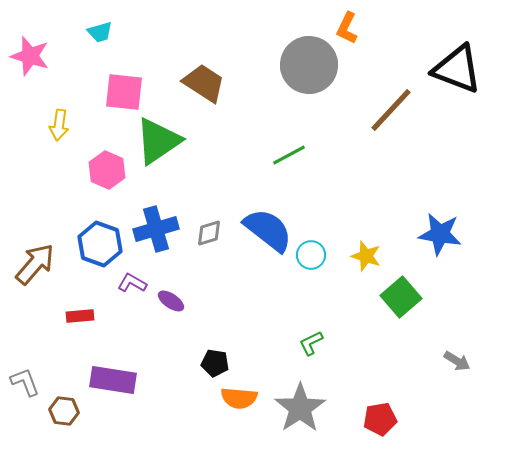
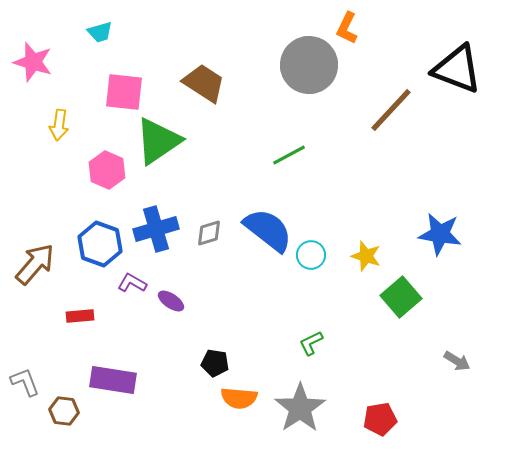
pink star: moved 3 px right, 6 px down
